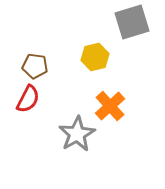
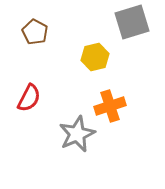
brown pentagon: moved 34 px up; rotated 20 degrees clockwise
red semicircle: moved 1 px right, 1 px up
orange cross: rotated 24 degrees clockwise
gray star: rotated 6 degrees clockwise
